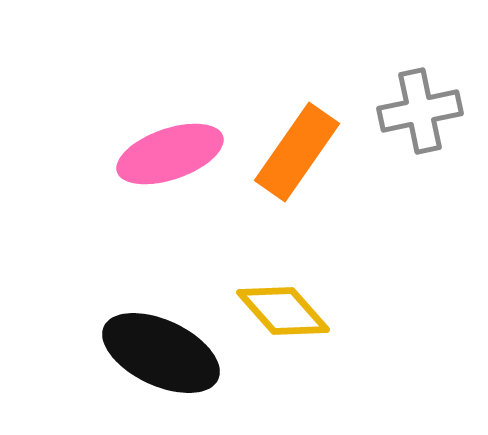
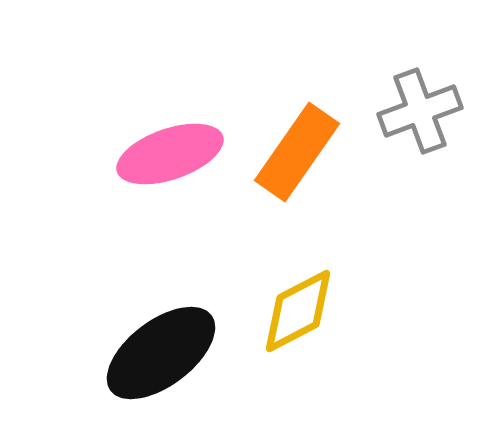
gray cross: rotated 8 degrees counterclockwise
yellow diamond: moved 15 px right; rotated 76 degrees counterclockwise
black ellipse: rotated 62 degrees counterclockwise
